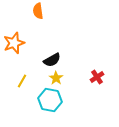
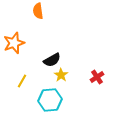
yellow star: moved 5 px right, 3 px up
cyan hexagon: rotated 15 degrees counterclockwise
